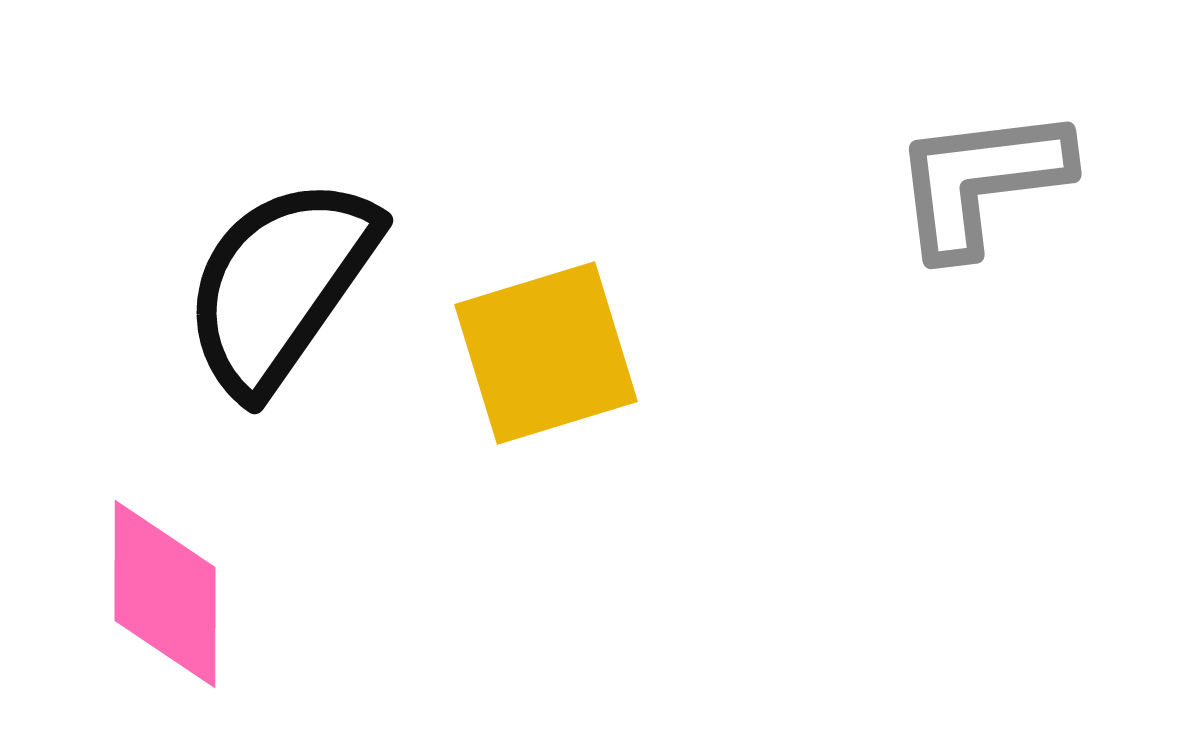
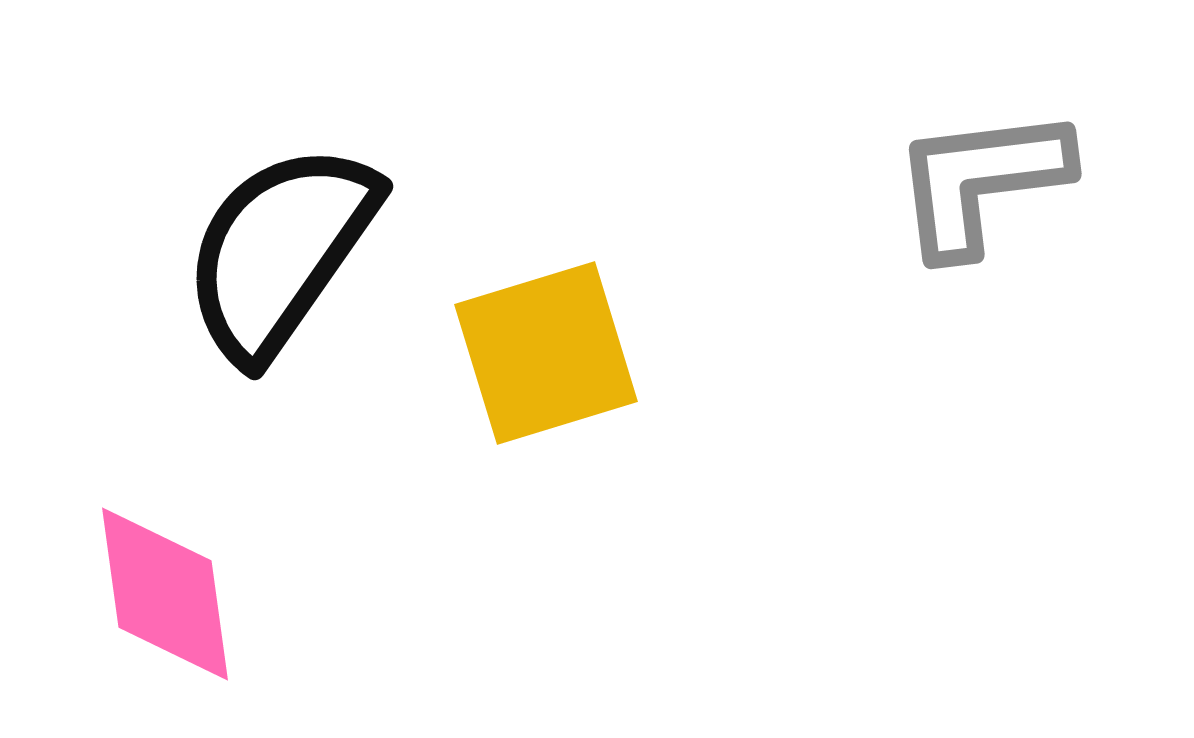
black semicircle: moved 34 px up
pink diamond: rotated 8 degrees counterclockwise
